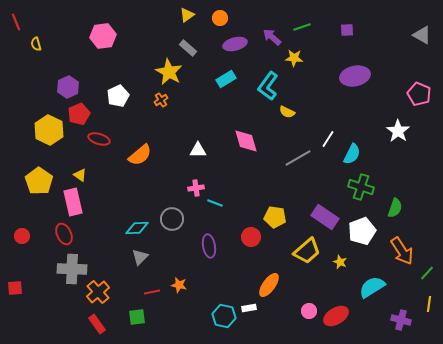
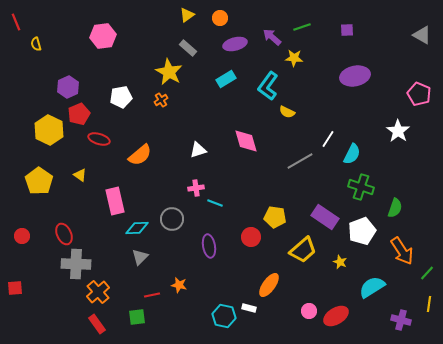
white pentagon at (118, 96): moved 3 px right, 1 px down; rotated 15 degrees clockwise
white triangle at (198, 150): rotated 18 degrees counterclockwise
gray line at (298, 158): moved 2 px right, 3 px down
pink rectangle at (73, 202): moved 42 px right, 1 px up
yellow trapezoid at (307, 251): moved 4 px left, 1 px up
gray cross at (72, 269): moved 4 px right, 5 px up
red line at (152, 292): moved 3 px down
white rectangle at (249, 308): rotated 24 degrees clockwise
